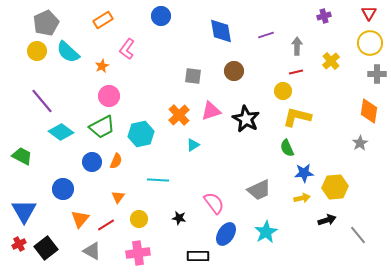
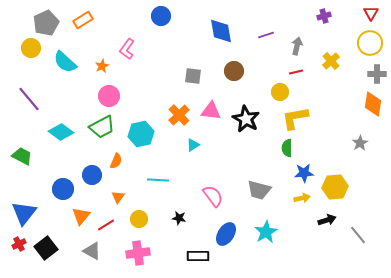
red triangle at (369, 13): moved 2 px right
orange rectangle at (103, 20): moved 20 px left
gray arrow at (297, 46): rotated 12 degrees clockwise
yellow circle at (37, 51): moved 6 px left, 3 px up
cyan semicircle at (68, 52): moved 3 px left, 10 px down
yellow circle at (283, 91): moved 3 px left, 1 px down
purple line at (42, 101): moved 13 px left, 2 px up
pink triangle at (211, 111): rotated 25 degrees clockwise
orange diamond at (369, 111): moved 4 px right, 7 px up
yellow L-shape at (297, 117): moved 2 px left, 1 px down; rotated 24 degrees counterclockwise
green semicircle at (287, 148): rotated 24 degrees clockwise
blue circle at (92, 162): moved 13 px down
gray trapezoid at (259, 190): rotated 40 degrees clockwise
pink semicircle at (214, 203): moved 1 px left, 7 px up
blue triangle at (24, 211): moved 2 px down; rotated 8 degrees clockwise
orange triangle at (80, 219): moved 1 px right, 3 px up
